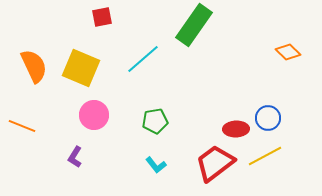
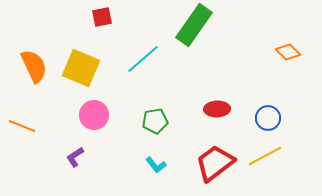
red ellipse: moved 19 px left, 20 px up
purple L-shape: rotated 25 degrees clockwise
